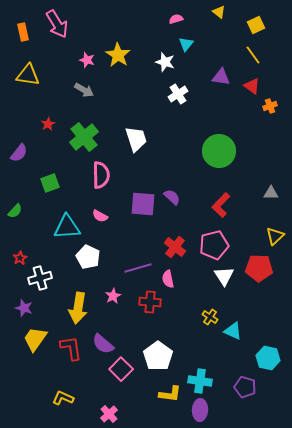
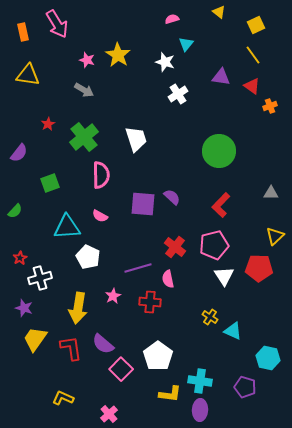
pink semicircle at (176, 19): moved 4 px left
